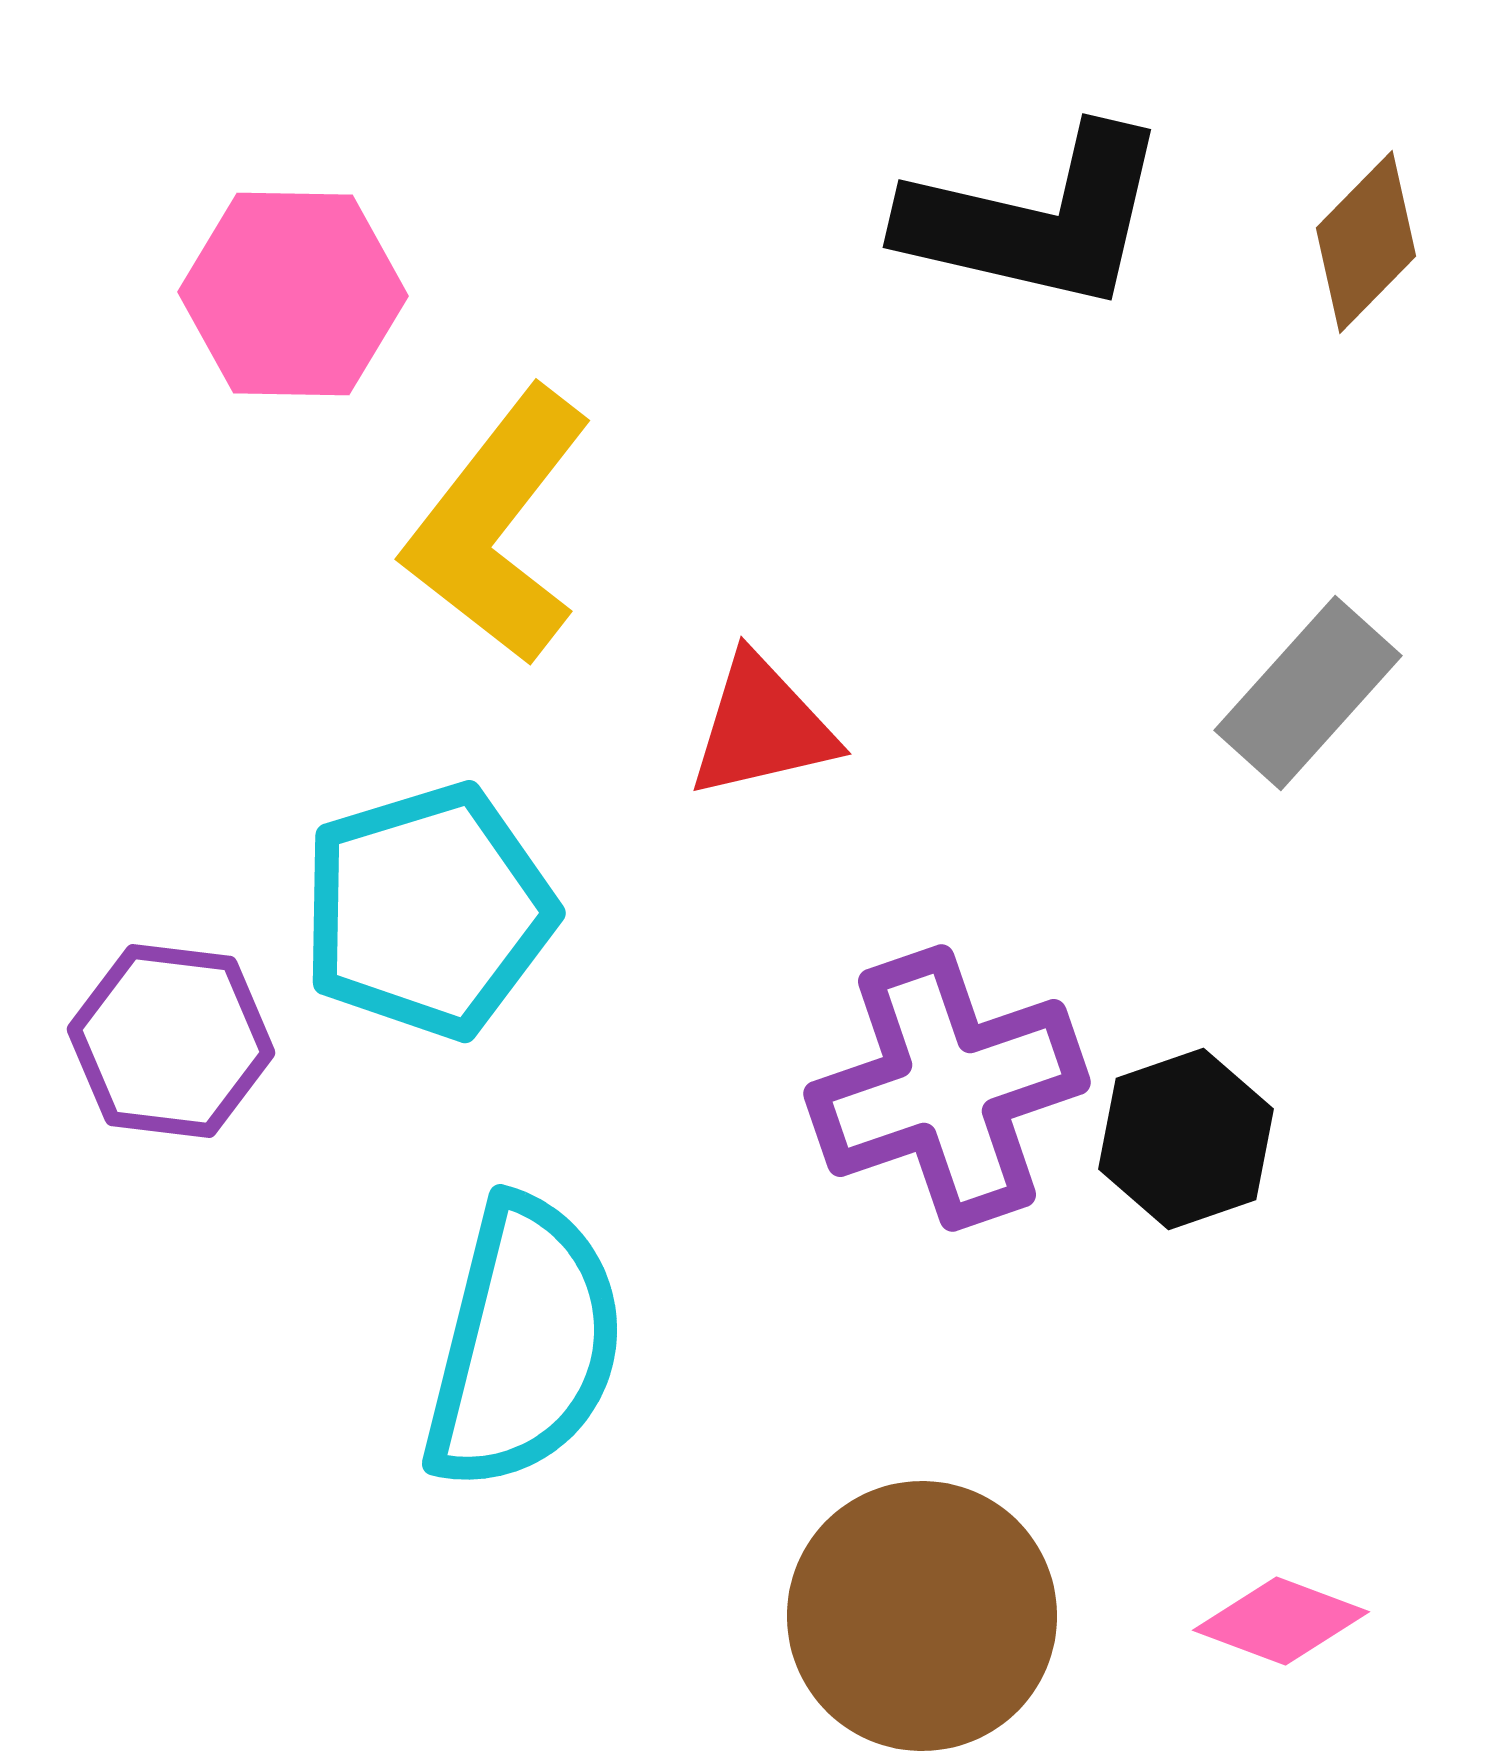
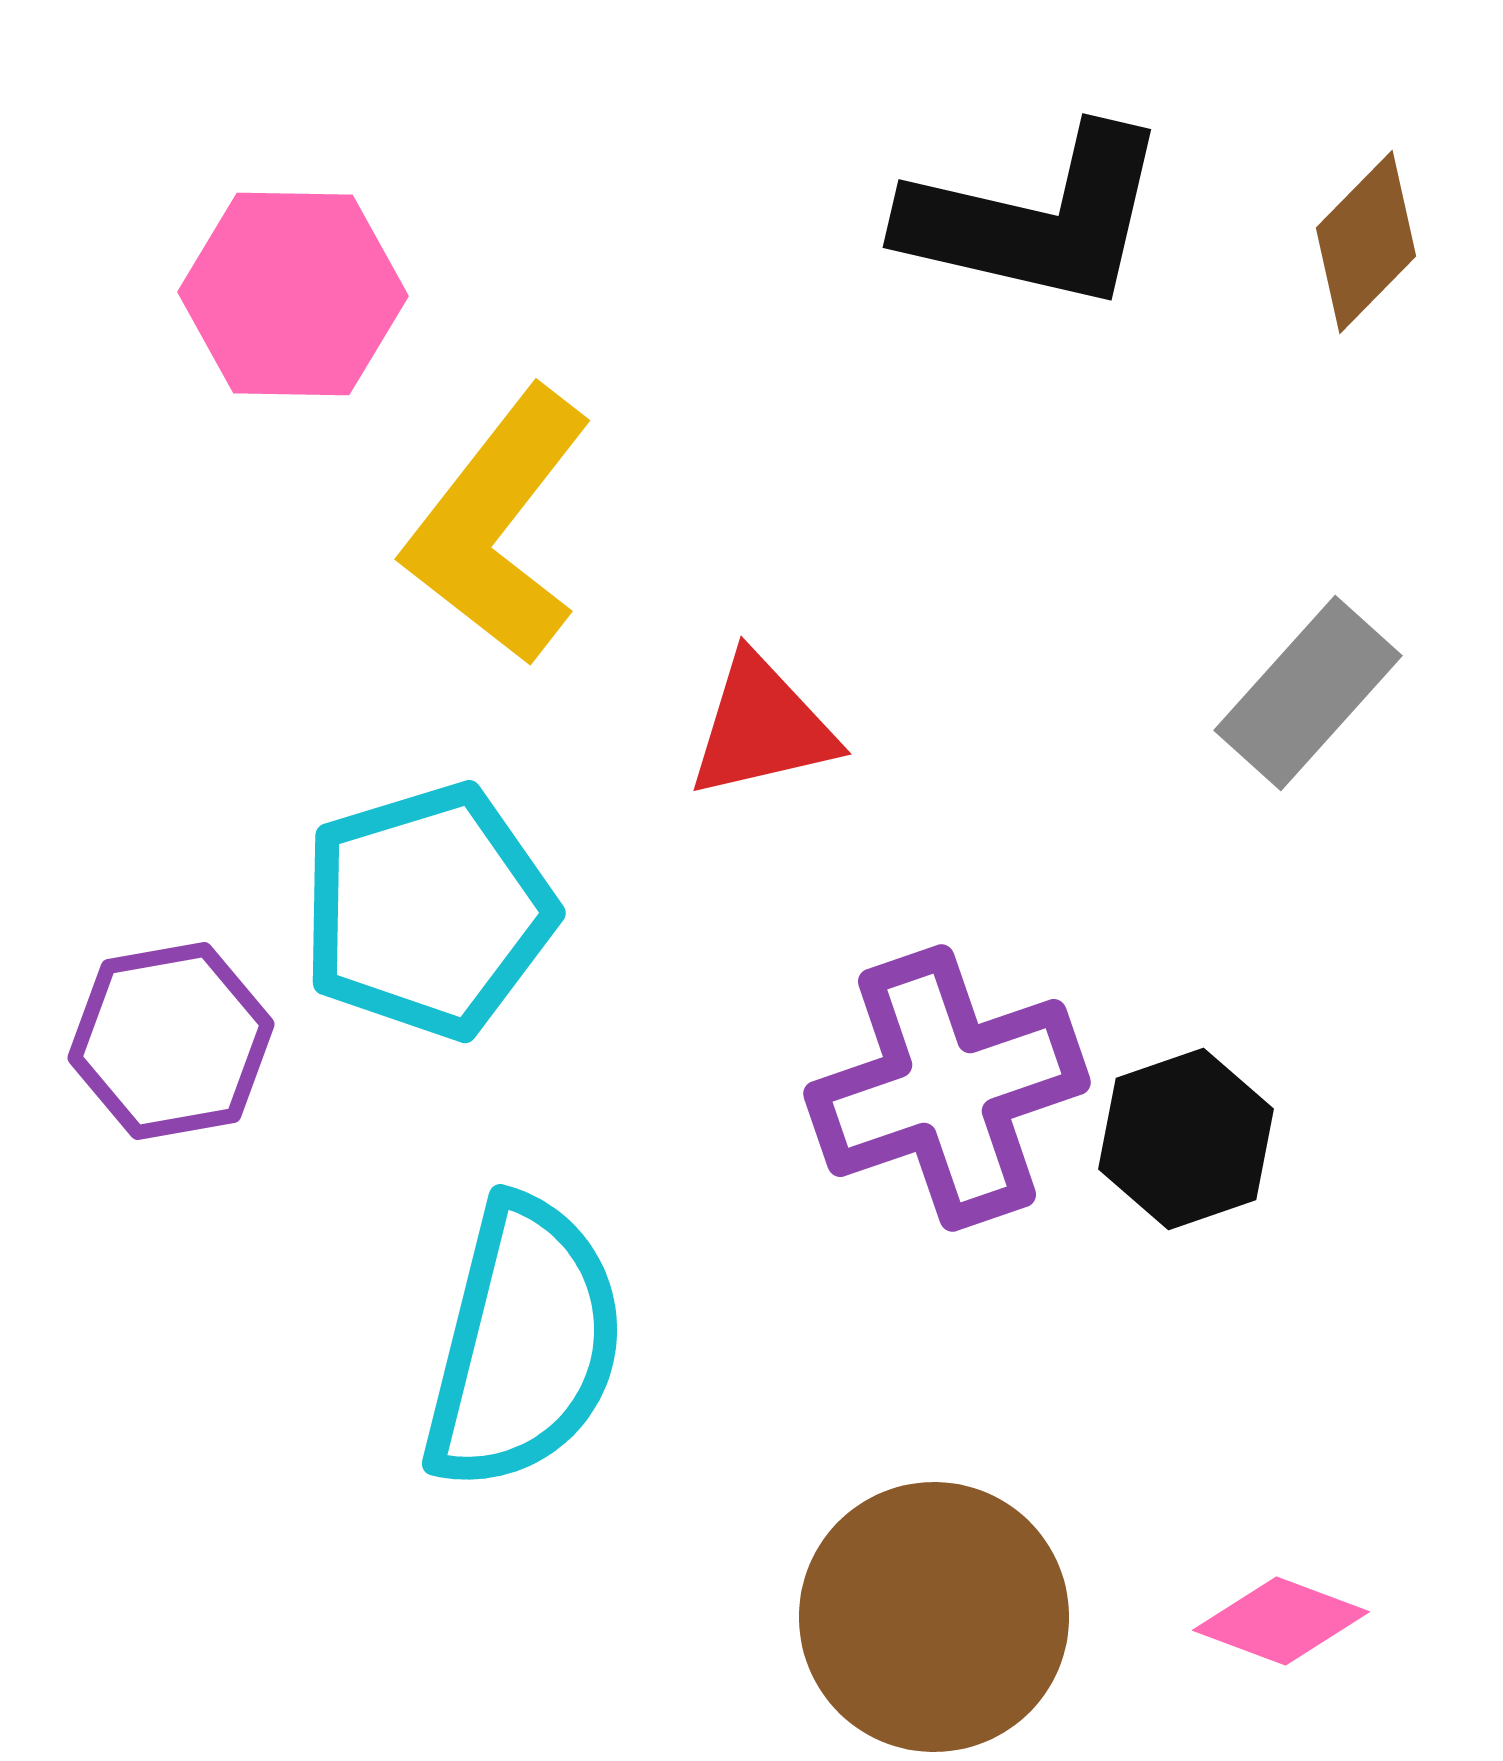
purple hexagon: rotated 17 degrees counterclockwise
brown circle: moved 12 px right, 1 px down
